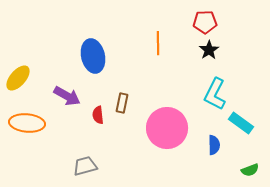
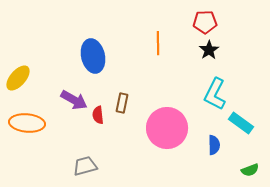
purple arrow: moved 7 px right, 4 px down
